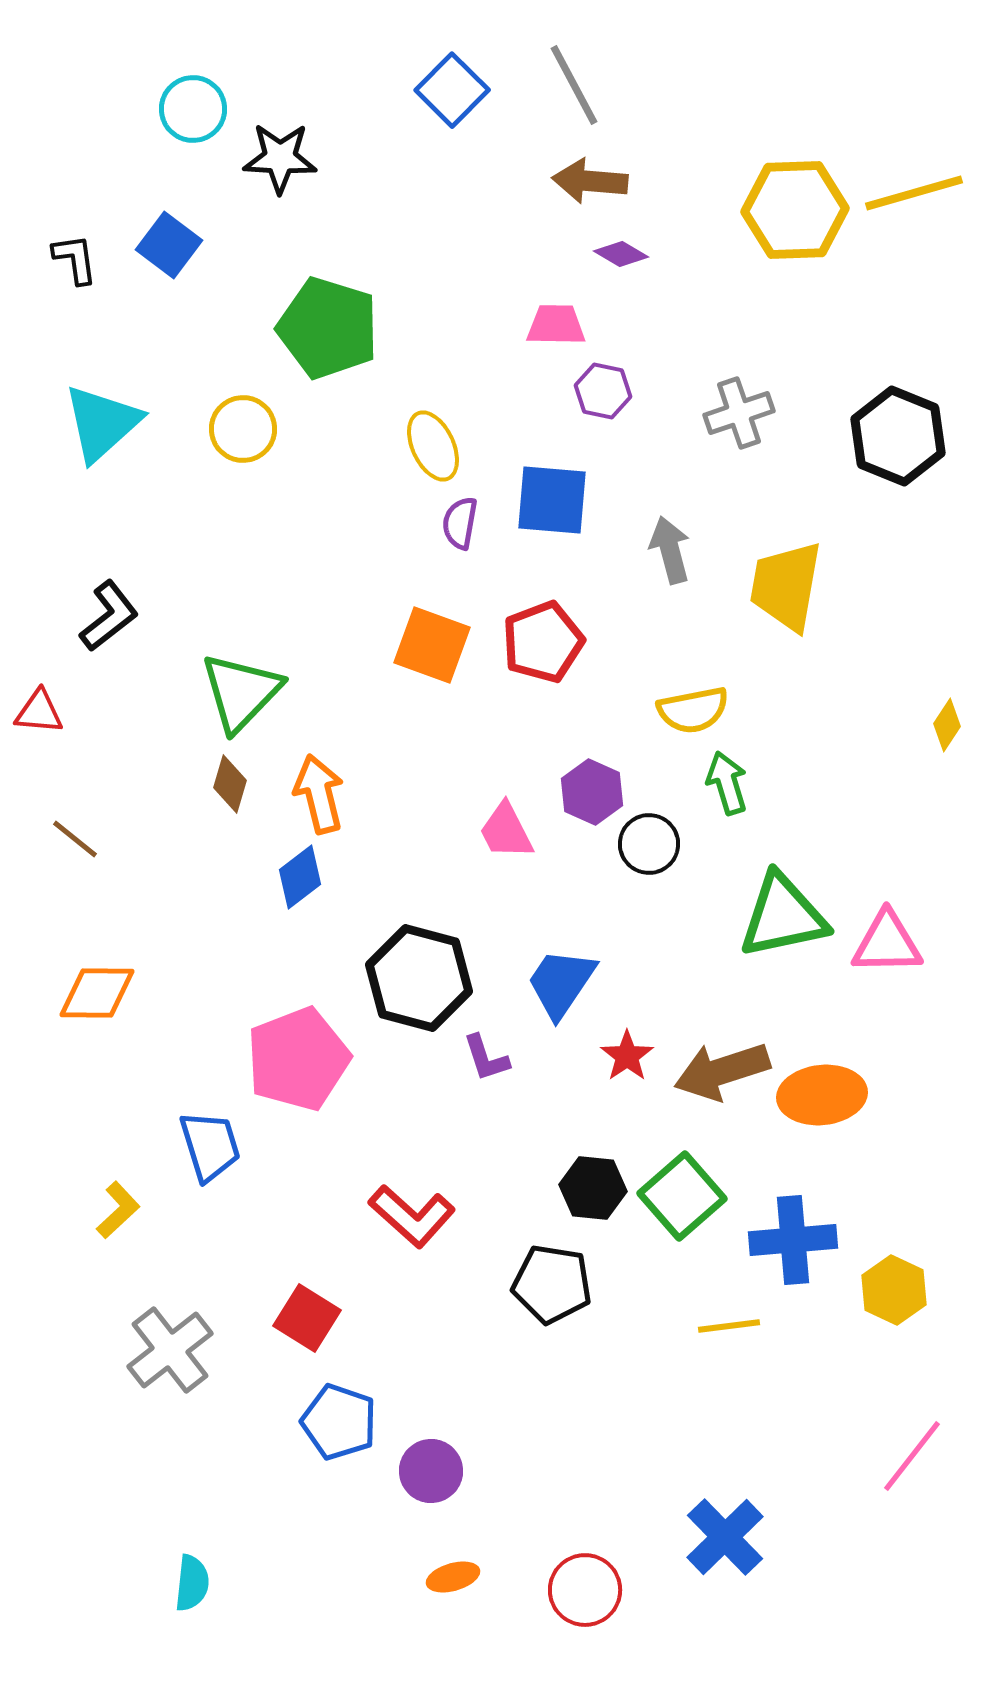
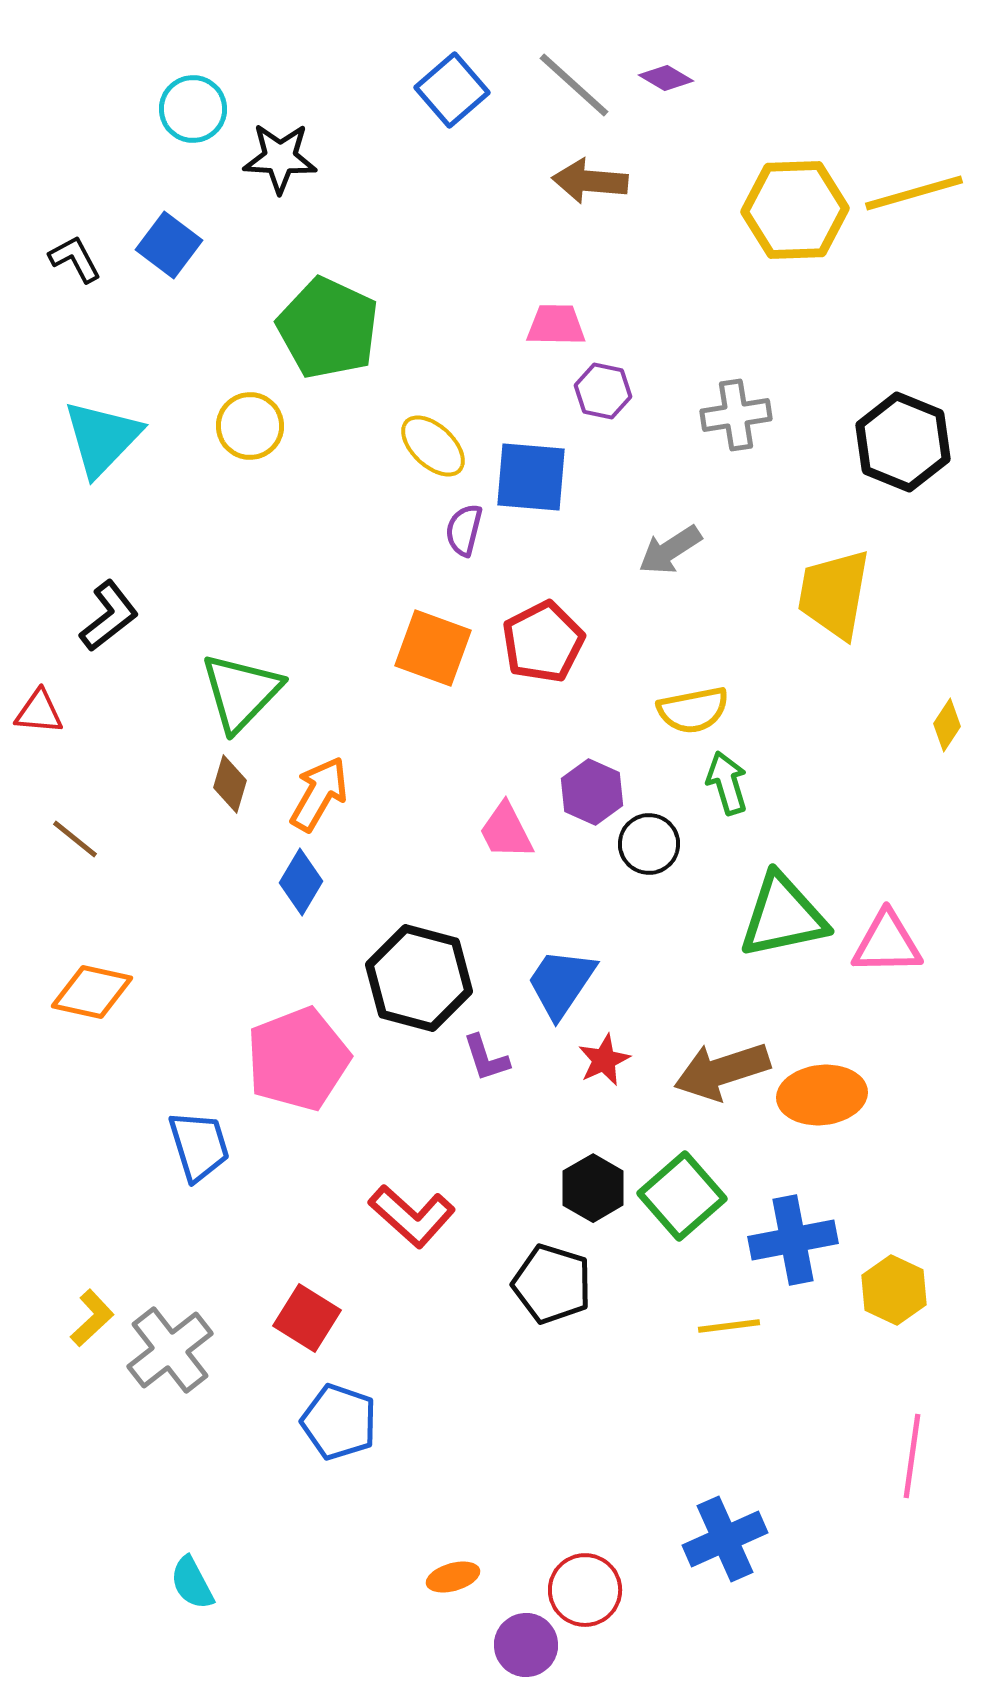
gray line at (574, 85): rotated 20 degrees counterclockwise
blue square at (452, 90): rotated 4 degrees clockwise
purple diamond at (621, 254): moved 45 px right, 176 px up
black L-shape at (75, 259): rotated 20 degrees counterclockwise
green pentagon at (328, 328): rotated 8 degrees clockwise
gray cross at (739, 413): moved 3 px left, 2 px down; rotated 10 degrees clockwise
cyan triangle at (102, 423): moved 15 px down; rotated 4 degrees counterclockwise
yellow circle at (243, 429): moved 7 px right, 3 px up
black hexagon at (898, 436): moved 5 px right, 6 px down
yellow ellipse at (433, 446): rotated 22 degrees counterclockwise
blue square at (552, 500): moved 21 px left, 23 px up
purple semicircle at (460, 523): moved 4 px right, 7 px down; rotated 4 degrees clockwise
gray arrow at (670, 550): rotated 108 degrees counterclockwise
yellow trapezoid at (786, 586): moved 48 px right, 8 px down
red pentagon at (543, 642): rotated 6 degrees counterclockwise
orange square at (432, 645): moved 1 px right, 3 px down
orange arrow at (319, 794): rotated 44 degrees clockwise
blue diamond at (300, 877): moved 1 px right, 5 px down; rotated 22 degrees counterclockwise
orange diamond at (97, 993): moved 5 px left, 1 px up; rotated 12 degrees clockwise
red star at (627, 1056): moved 23 px left, 4 px down; rotated 10 degrees clockwise
blue trapezoid at (210, 1146): moved 11 px left
black hexagon at (593, 1188): rotated 24 degrees clockwise
yellow L-shape at (118, 1210): moved 26 px left, 108 px down
blue cross at (793, 1240): rotated 6 degrees counterclockwise
black pentagon at (552, 1284): rotated 8 degrees clockwise
pink line at (912, 1456): rotated 30 degrees counterclockwise
purple circle at (431, 1471): moved 95 px right, 174 px down
blue cross at (725, 1537): moved 2 px down; rotated 20 degrees clockwise
cyan semicircle at (192, 1583): rotated 146 degrees clockwise
